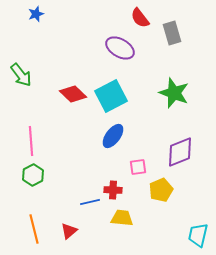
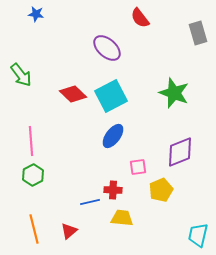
blue star: rotated 28 degrees clockwise
gray rectangle: moved 26 px right
purple ellipse: moved 13 px left; rotated 12 degrees clockwise
